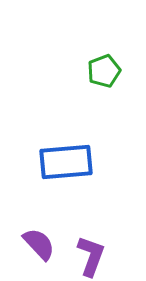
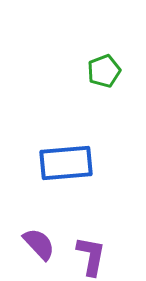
blue rectangle: moved 1 px down
purple L-shape: rotated 9 degrees counterclockwise
